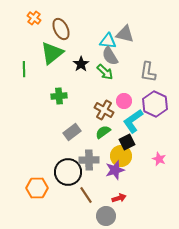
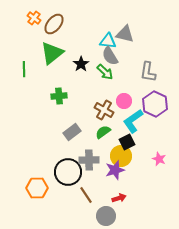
brown ellipse: moved 7 px left, 5 px up; rotated 65 degrees clockwise
